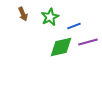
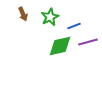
green diamond: moved 1 px left, 1 px up
